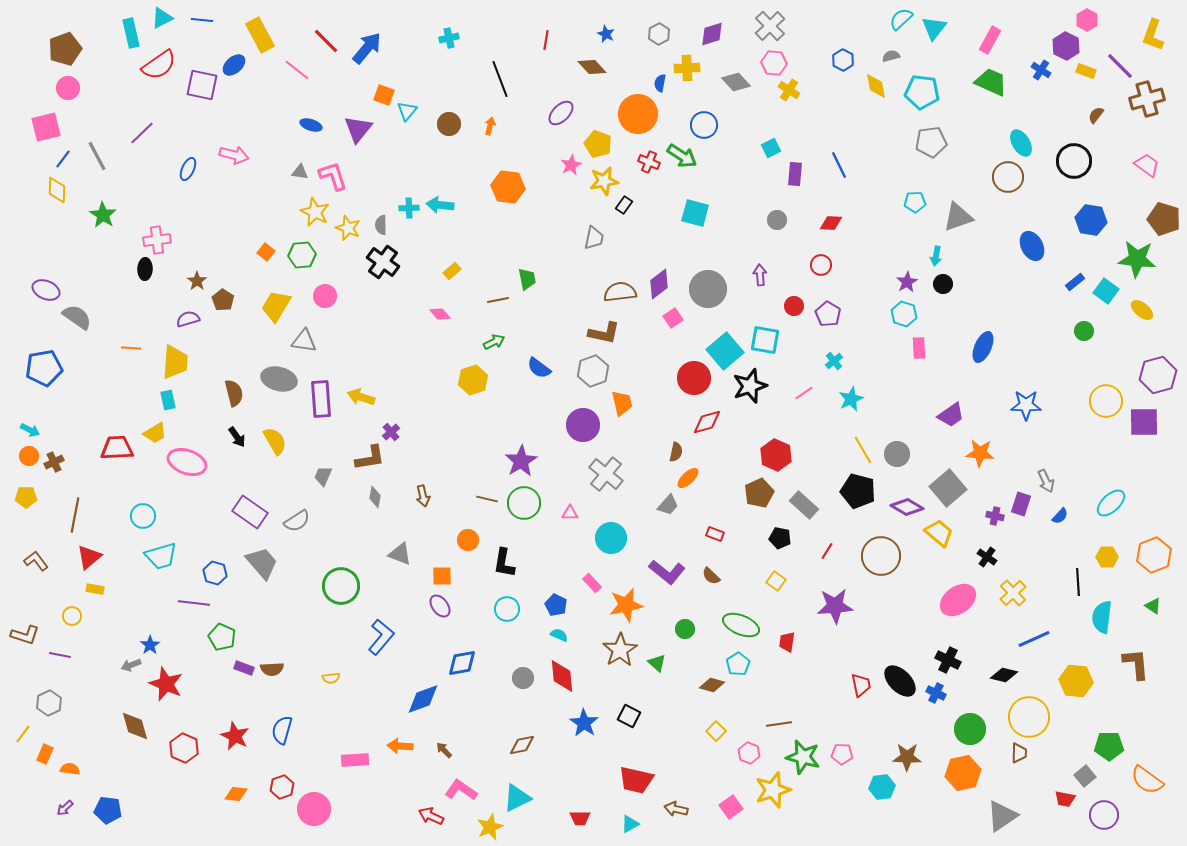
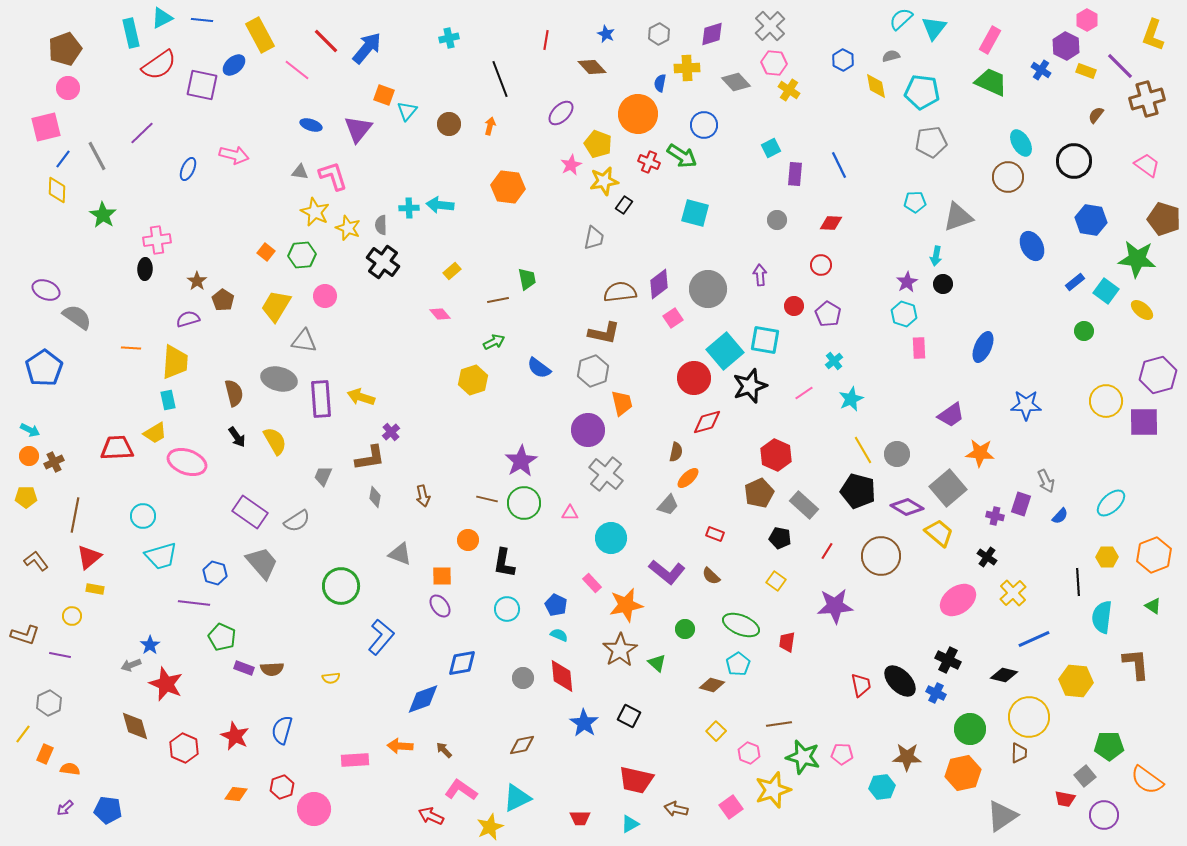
blue pentagon at (44, 368): rotated 24 degrees counterclockwise
purple circle at (583, 425): moved 5 px right, 5 px down
